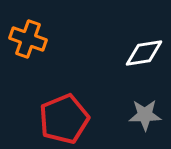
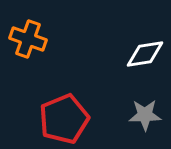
white diamond: moved 1 px right, 1 px down
